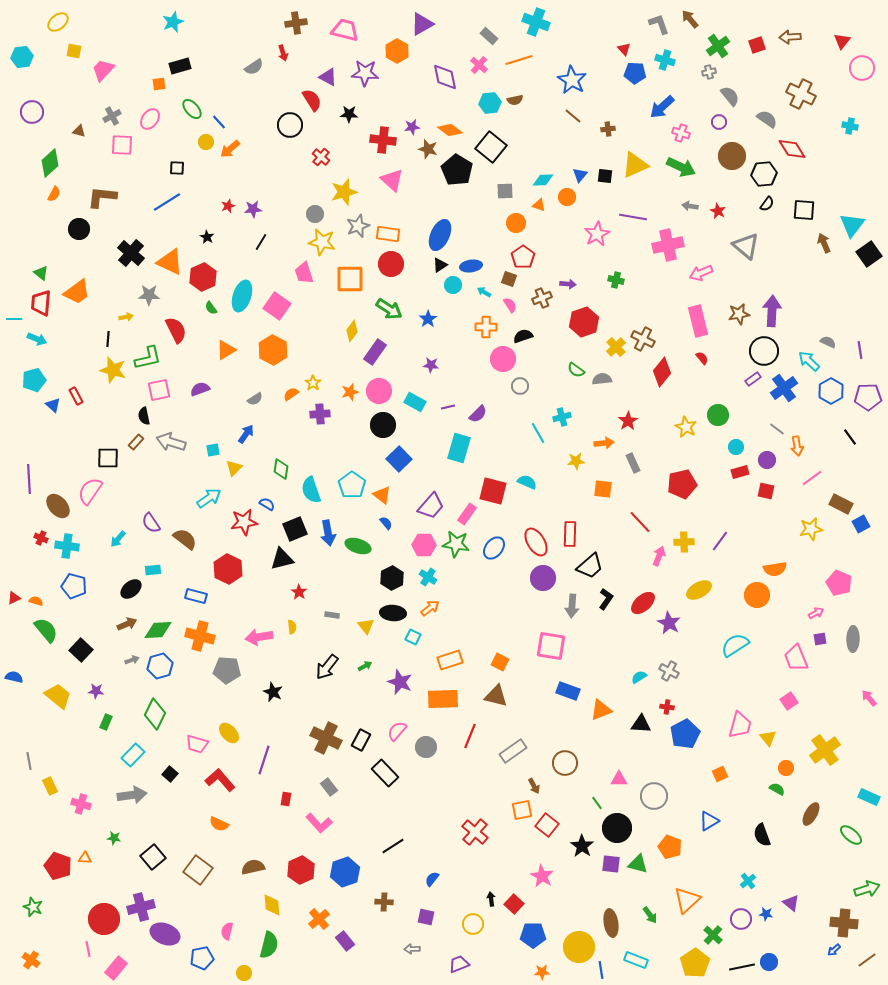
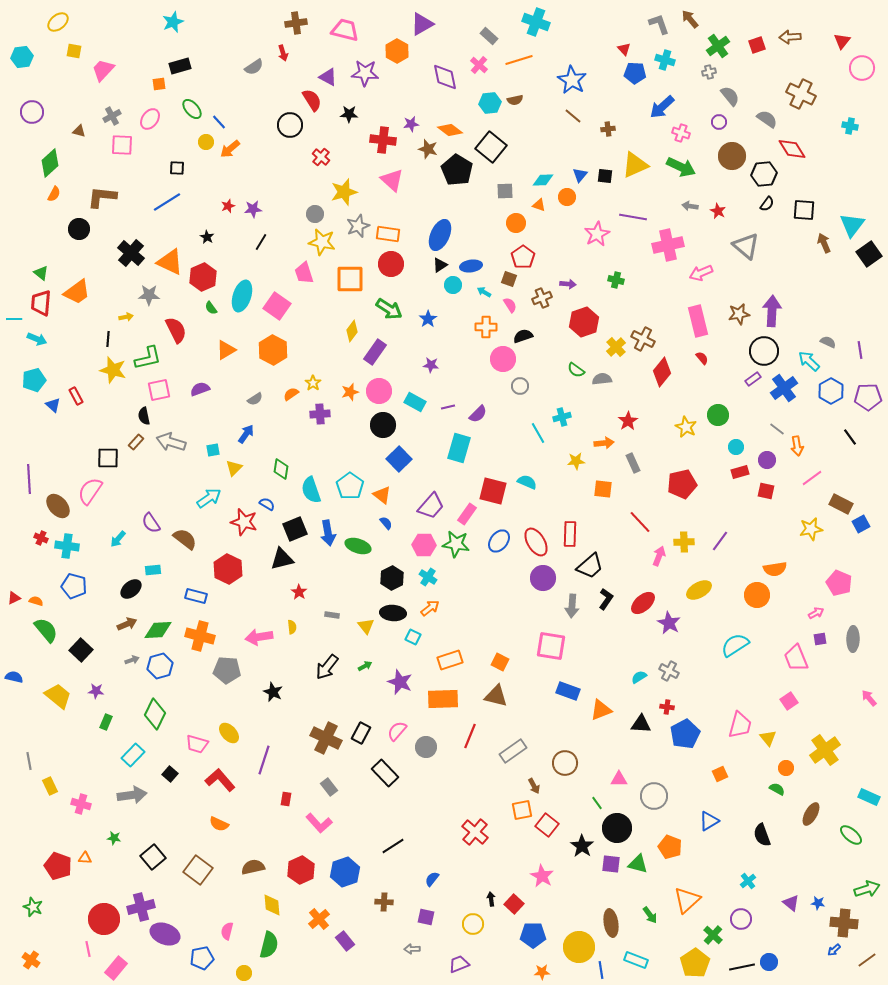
purple star at (412, 127): moved 1 px left, 3 px up
cyan pentagon at (352, 485): moved 2 px left, 1 px down
red star at (244, 522): rotated 24 degrees clockwise
blue ellipse at (494, 548): moved 5 px right, 7 px up
black rectangle at (361, 740): moved 7 px up
blue star at (766, 914): moved 52 px right, 11 px up
